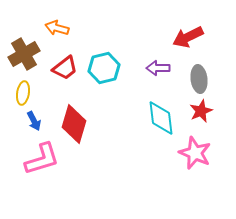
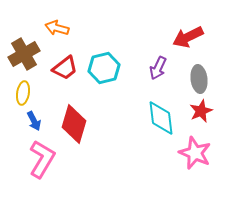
purple arrow: rotated 65 degrees counterclockwise
pink L-shape: rotated 42 degrees counterclockwise
